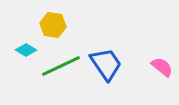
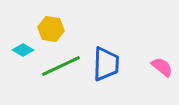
yellow hexagon: moved 2 px left, 4 px down
cyan diamond: moved 3 px left
blue trapezoid: rotated 36 degrees clockwise
